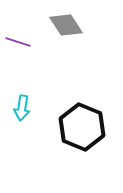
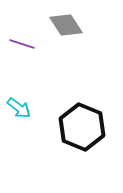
purple line: moved 4 px right, 2 px down
cyan arrow: moved 3 px left; rotated 60 degrees counterclockwise
